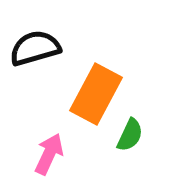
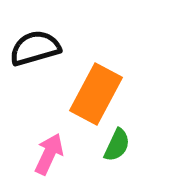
green semicircle: moved 13 px left, 10 px down
